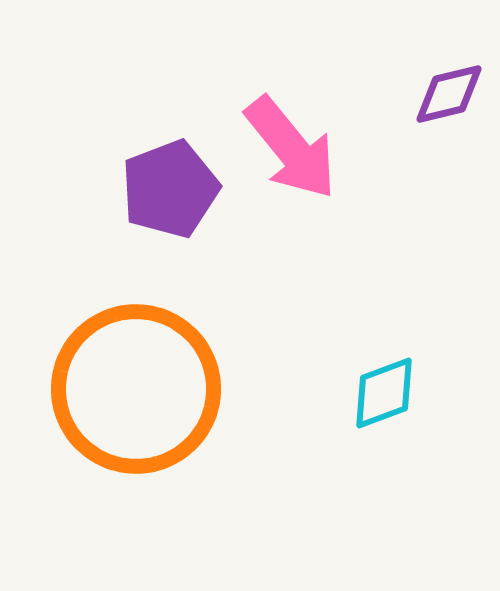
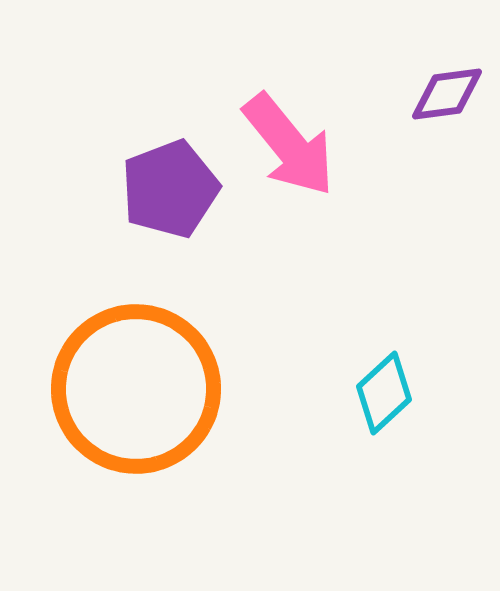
purple diamond: moved 2 px left; rotated 6 degrees clockwise
pink arrow: moved 2 px left, 3 px up
cyan diamond: rotated 22 degrees counterclockwise
